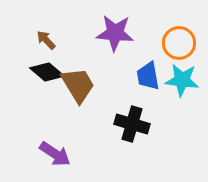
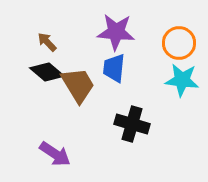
purple star: moved 1 px right, 1 px up
brown arrow: moved 1 px right, 2 px down
blue trapezoid: moved 34 px left, 8 px up; rotated 16 degrees clockwise
